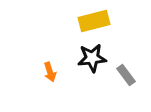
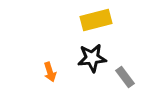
yellow rectangle: moved 2 px right, 1 px up
gray rectangle: moved 1 px left, 2 px down
